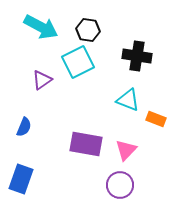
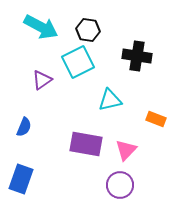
cyan triangle: moved 18 px left; rotated 35 degrees counterclockwise
